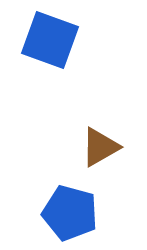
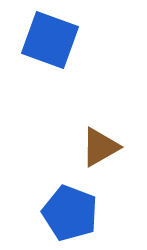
blue pentagon: rotated 6 degrees clockwise
